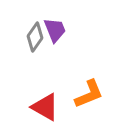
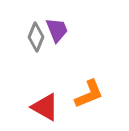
purple trapezoid: moved 2 px right
gray diamond: moved 1 px right; rotated 12 degrees counterclockwise
